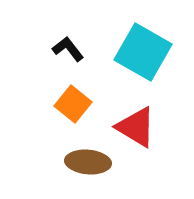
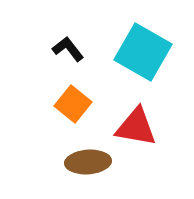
red triangle: rotated 21 degrees counterclockwise
brown ellipse: rotated 9 degrees counterclockwise
